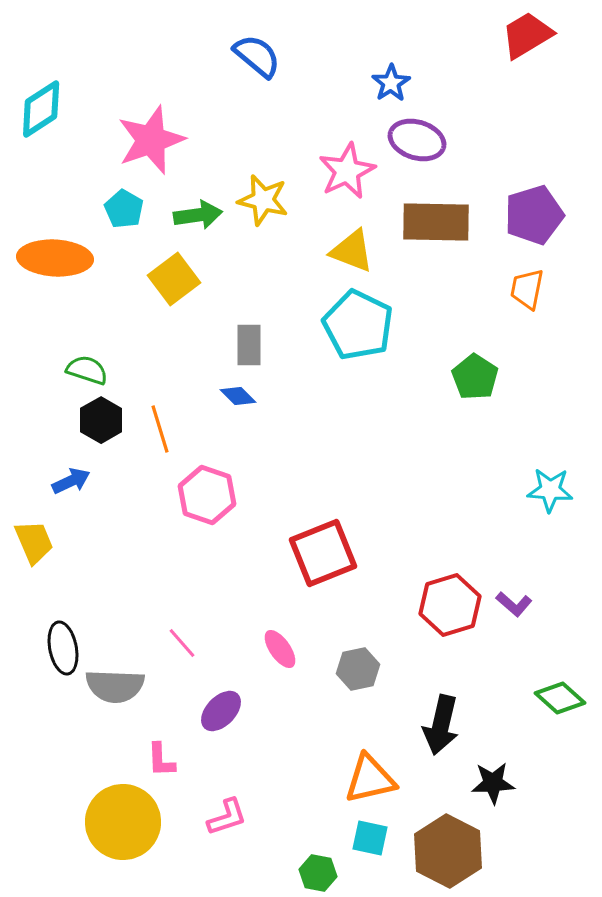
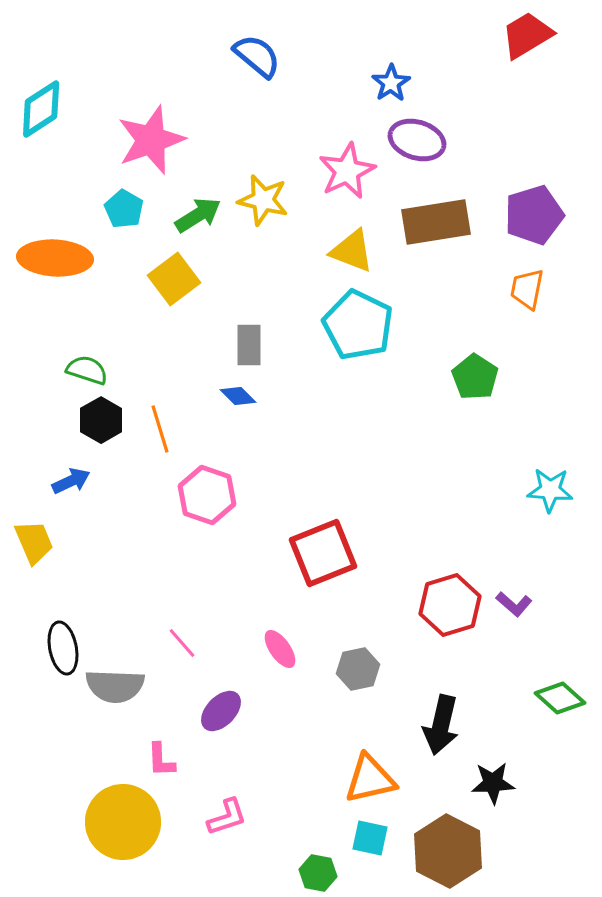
green arrow at (198, 215): rotated 24 degrees counterclockwise
brown rectangle at (436, 222): rotated 10 degrees counterclockwise
